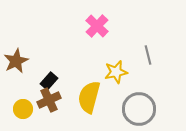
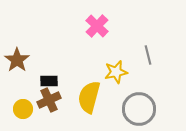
brown star: moved 1 px right, 1 px up; rotated 10 degrees counterclockwise
black rectangle: rotated 48 degrees clockwise
